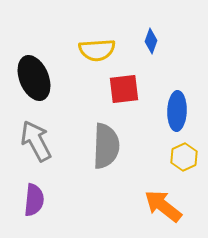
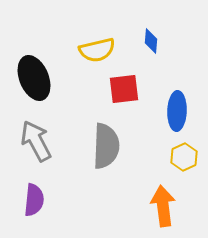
blue diamond: rotated 15 degrees counterclockwise
yellow semicircle: rotated 9 degrees counterclockwise
orange arrow: rotated 45 degrees clockwise
